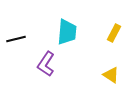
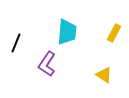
black line: moved 4 px down; rotated 54 degrees counterclockwise
purple L-shape: moved 1 px right
yellow triangle: moved 7 px left
